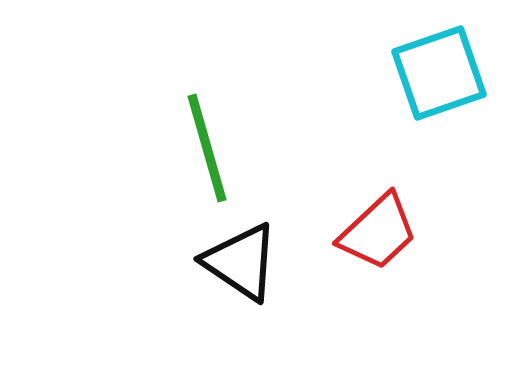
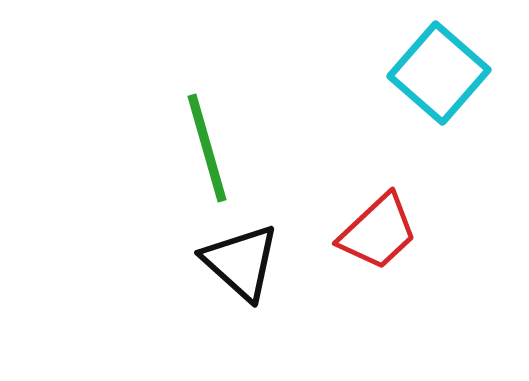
cyan square: rotated 30 degrees counterclockwise
black triangle: rotated 8 degrees clockwise
